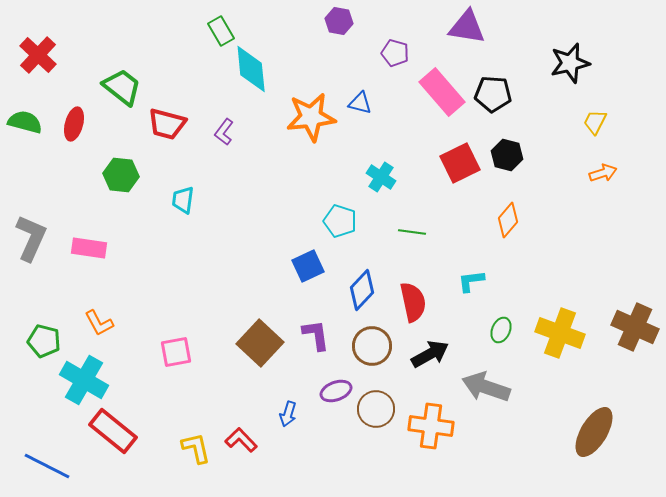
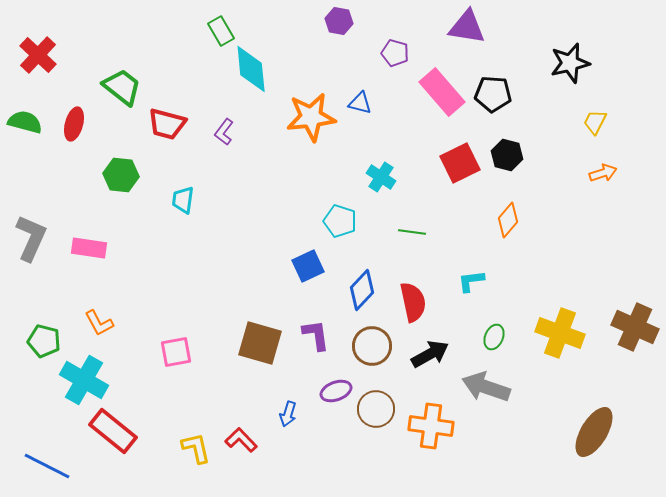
green ellipse at (501, 330): moved 7 px left, 7 px down
brown square at (260, 343): rotated 27 degrees counterclockwise
